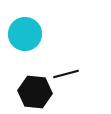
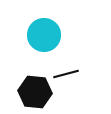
cyan circle: moved 19 px right, 1 px down
